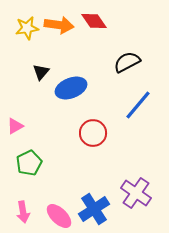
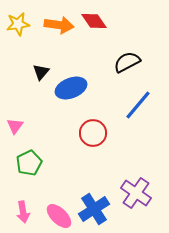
yellow star: moved 9 px left, 4 px up
pink triangle: rotated 24 degrees counterclockwise
